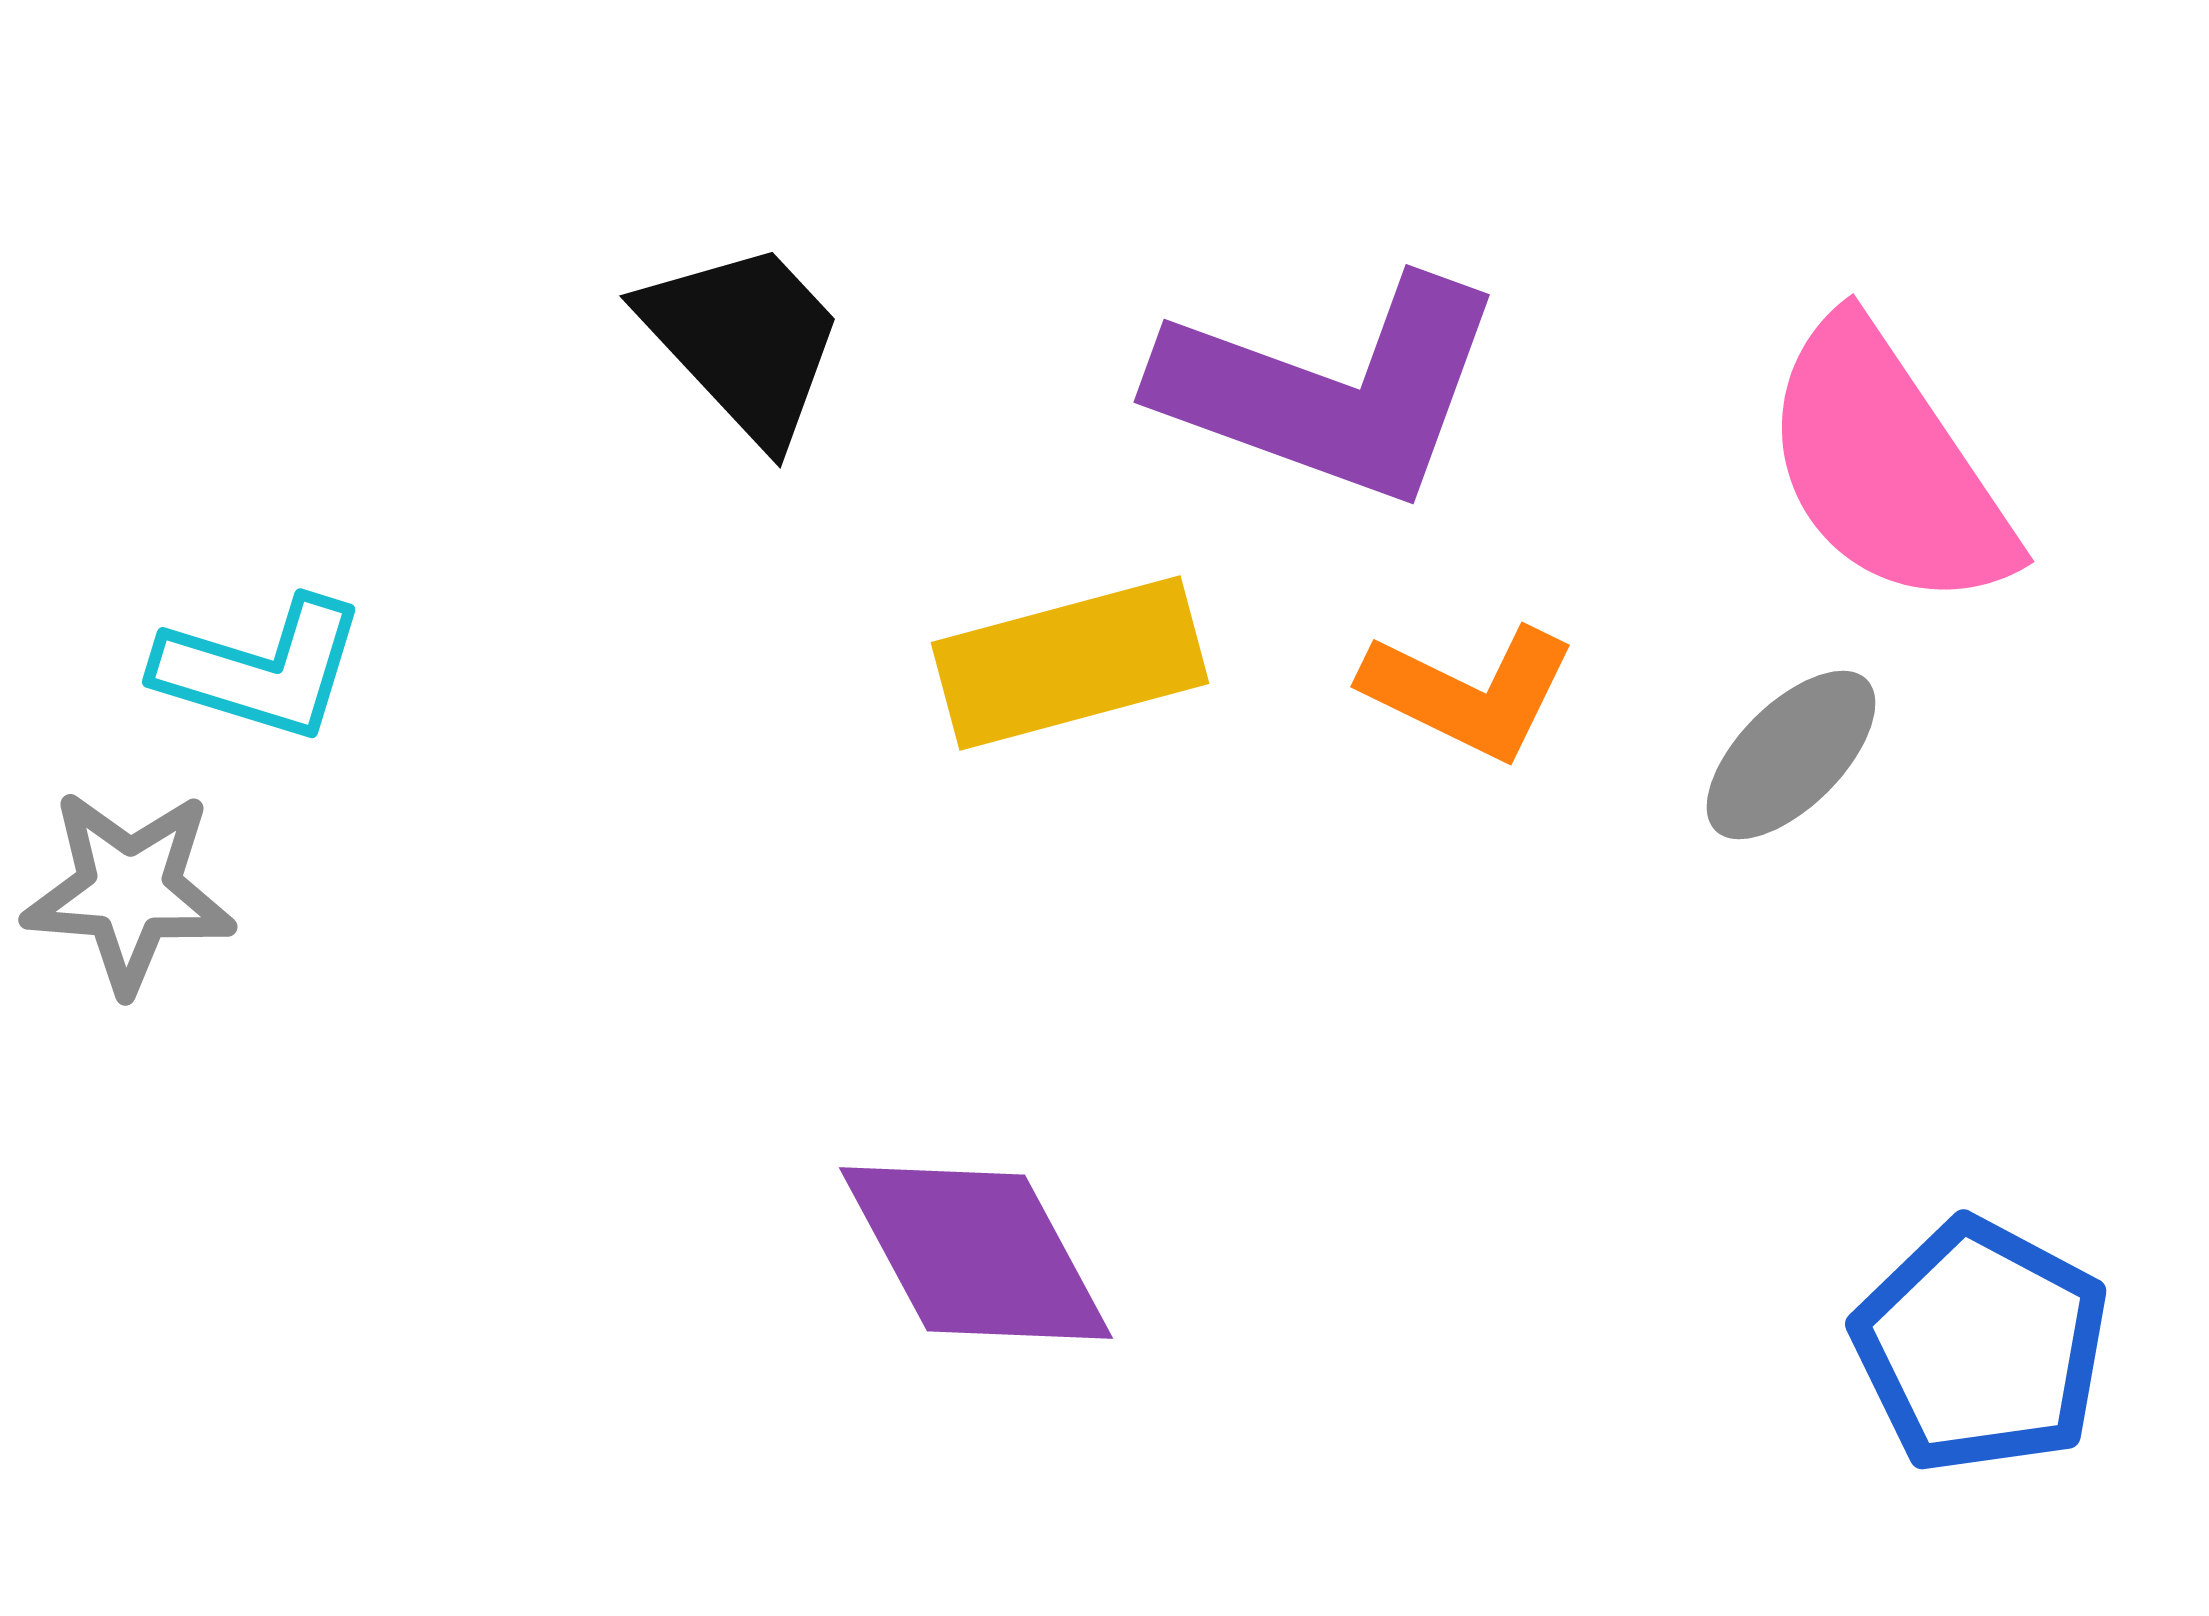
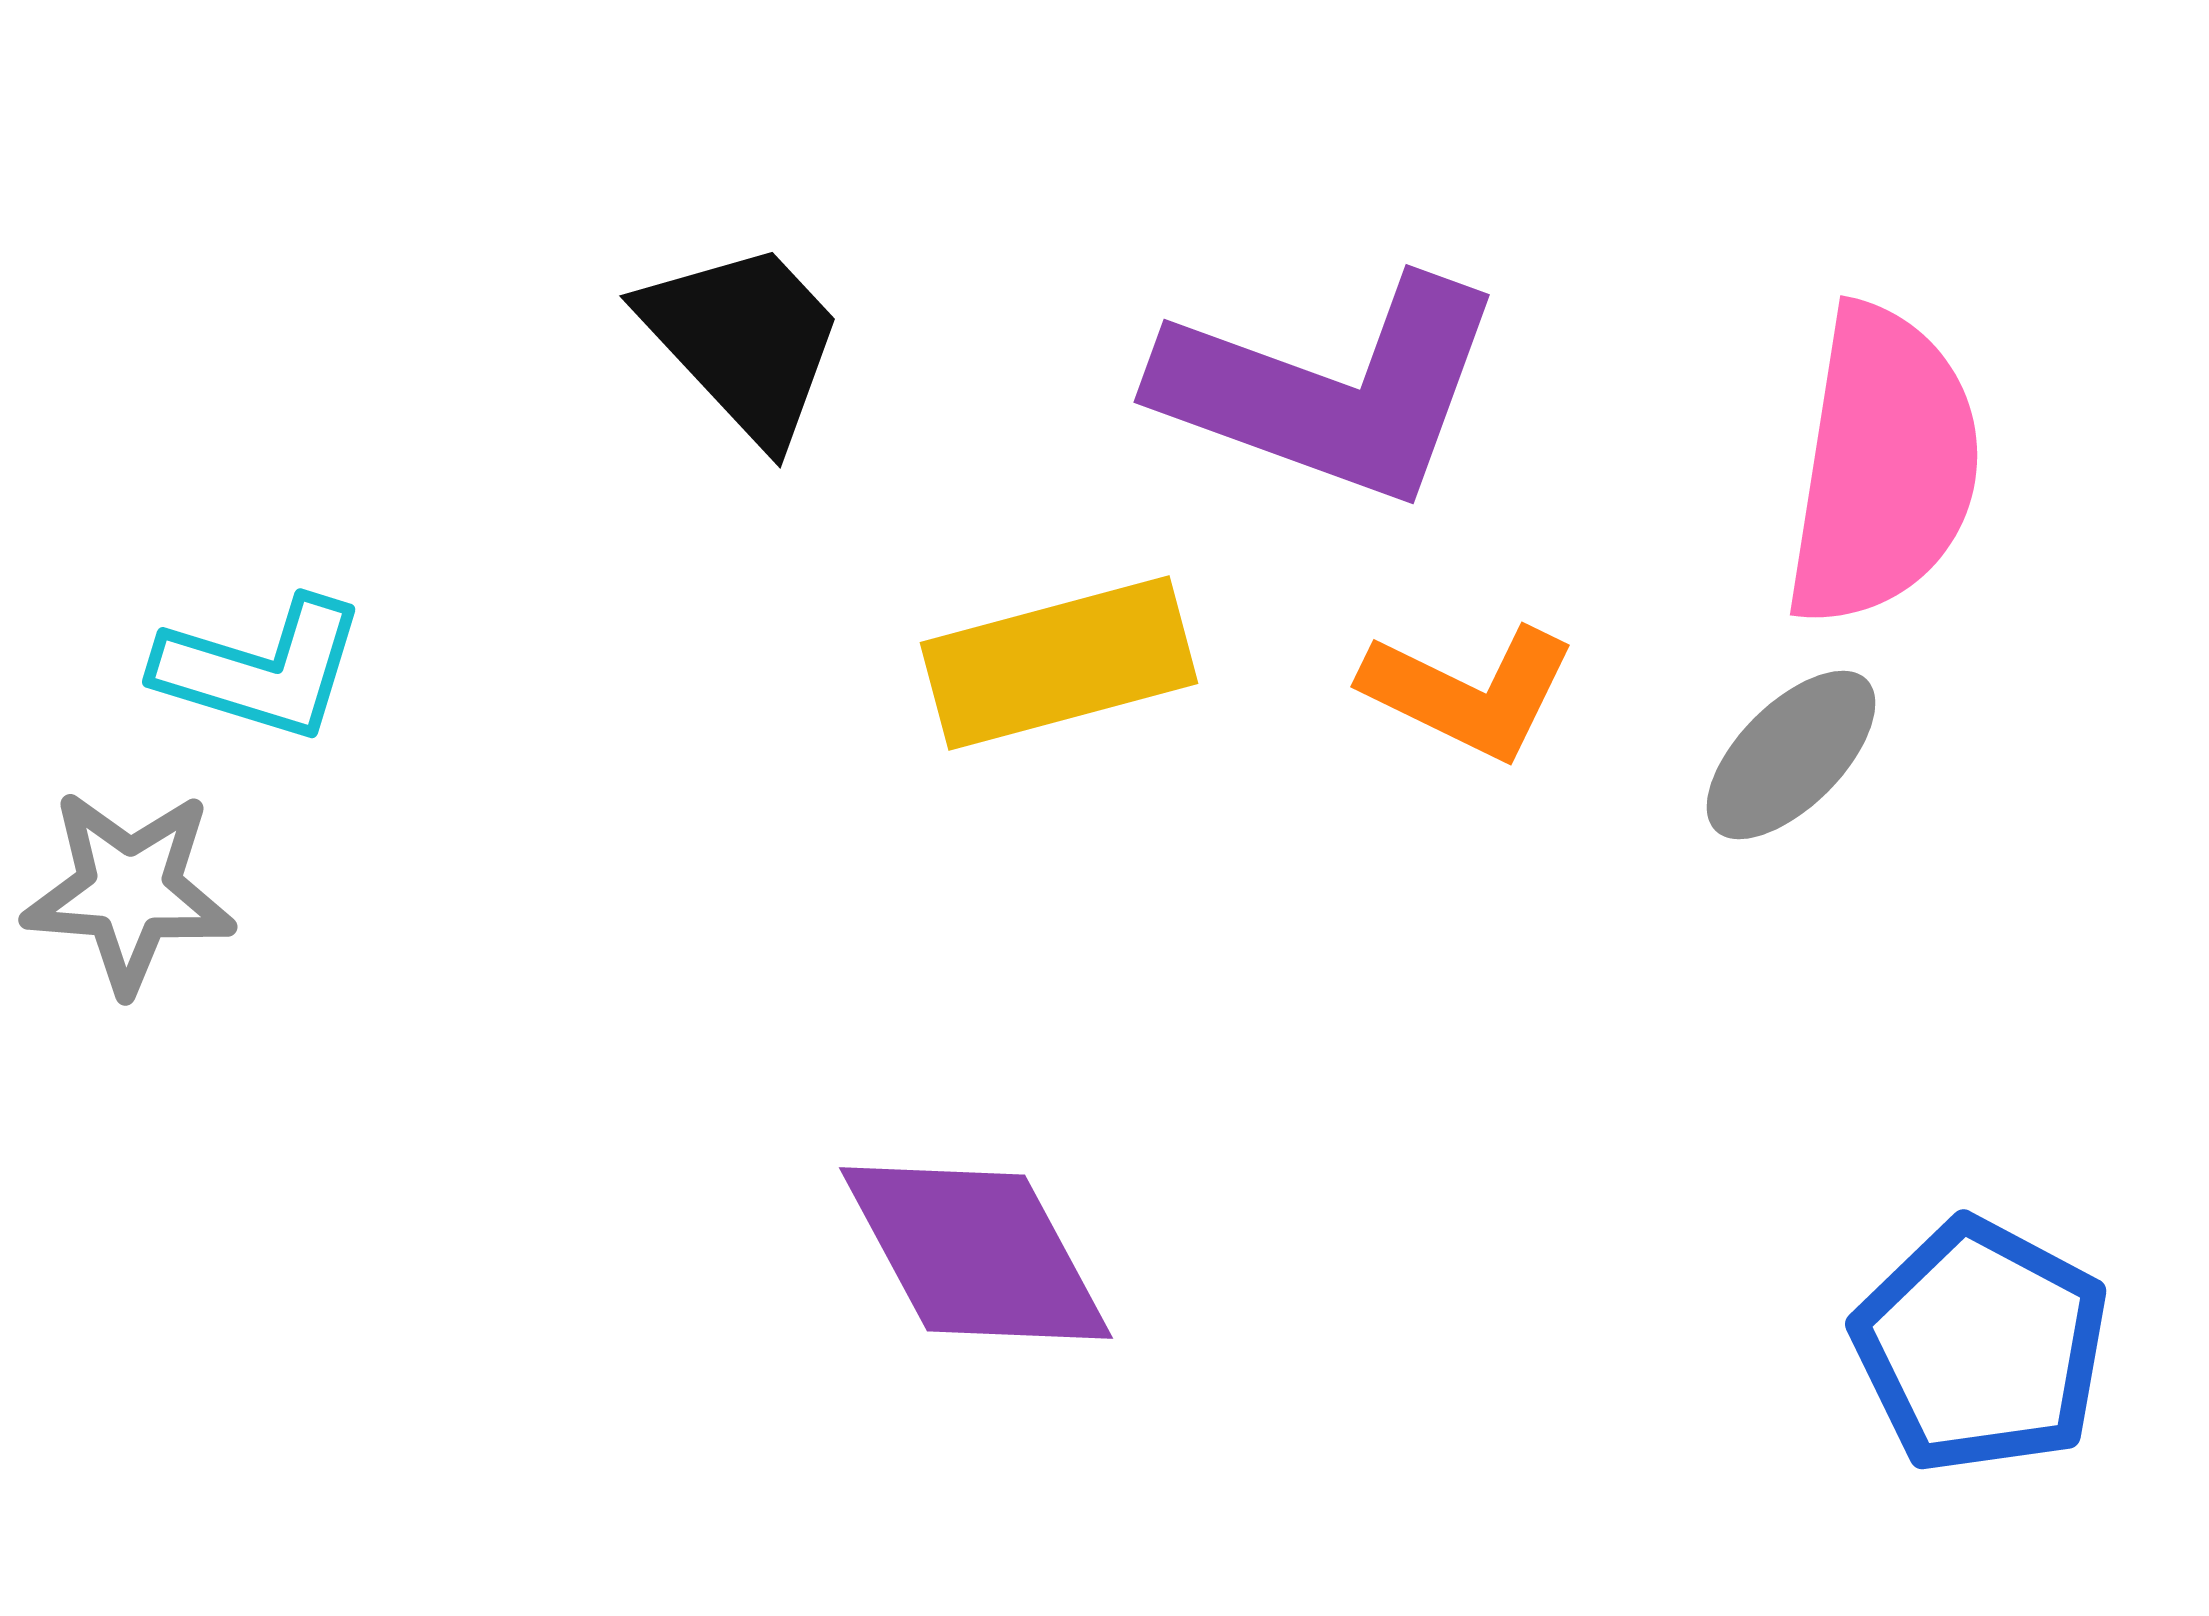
pink semicircle: moved 4 px left; rotated 137 degrees counterclockwise
yellow rectangle: moved 11 px left
